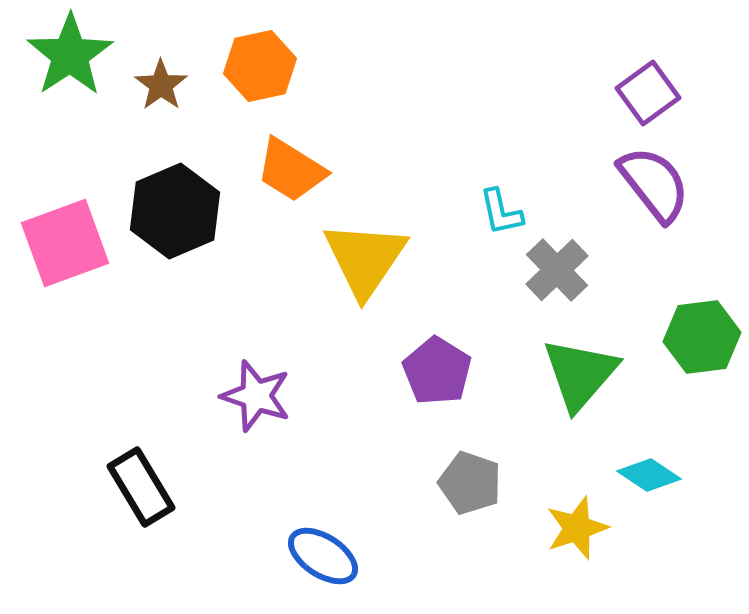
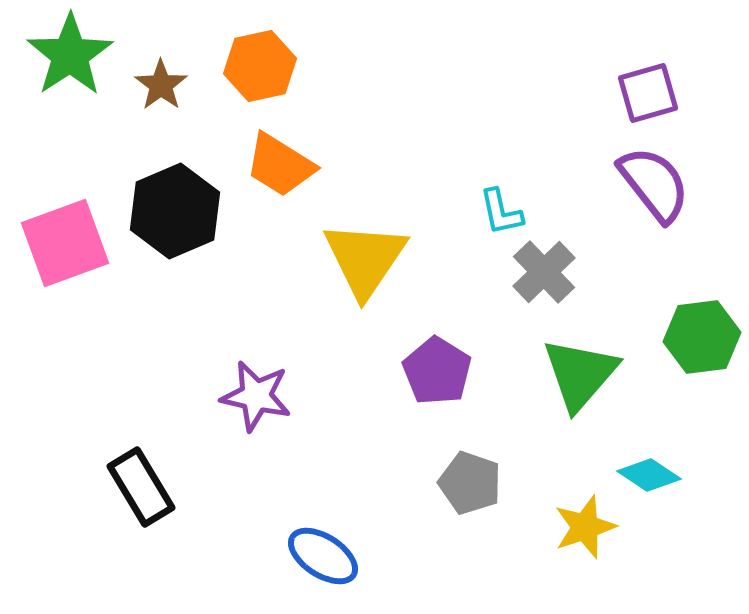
purple square: rotated 20 degrees clockwise
orange trapezoid: moved 11 px left, 5 px up
gray cross: moved 13 px left, 2 px down
purple star: rotated 6 degrees counterclockwise
yellow star: moved 8 px right, 1 px up
